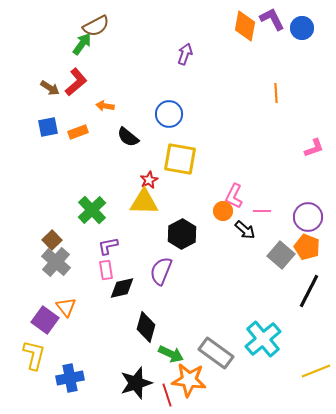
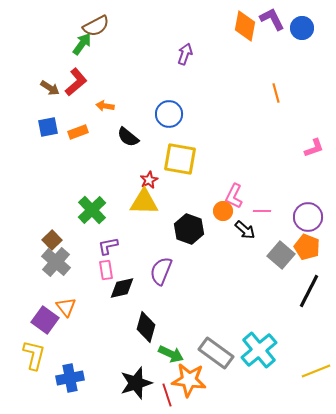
orange line at (276, 93): rotated 12 degrees counterclockwise
black hexagon at (182, 234): moved 7 px right, 5 px up; rotated 12 degrees counterclockwise
cyan cross at (263, 339): moved 4 px left, 11 px down
